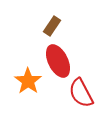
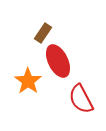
brown rectangle: moved 9 px left, 7 px down
red semicircle: moved 6 px down
